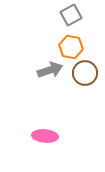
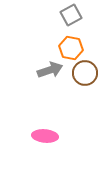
orange hexagon: moved 1 px down
